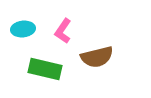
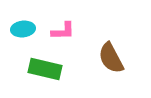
pink L-shape: rotated 125 degrees counterclockwise
brown semicircle: moved 14 px right, 1 px down; rotated 76 degrees clockwise
